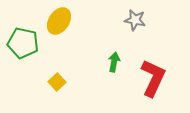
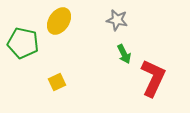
gray star: moved 18 px left
green arrow: moved 10 px right, 8 px up; rotated 144 degrees clockwise
yellow square: rotated 18 degrees clockwise
